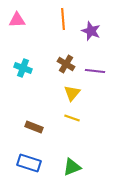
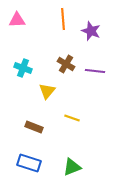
yellow triangle: moved 25 px left, 2 px up
